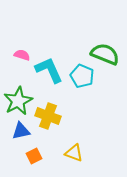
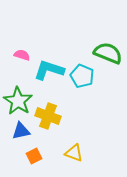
green semicircle: moved 3 px right, 1 px up
cyan L-shape: rotated 48 degrees counterclockwise
green star: rotated 12 degrees counterclockwise
